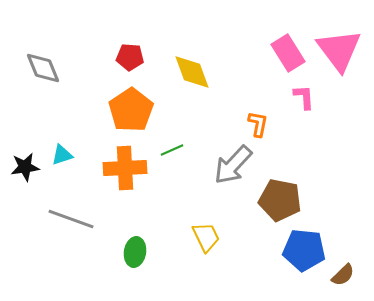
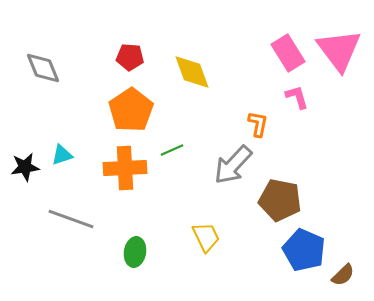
pink L-shape: moved 7 px left; rotated 12 degrees counterclockwise
blue pentagon: rotated 18 degrees clockwise
